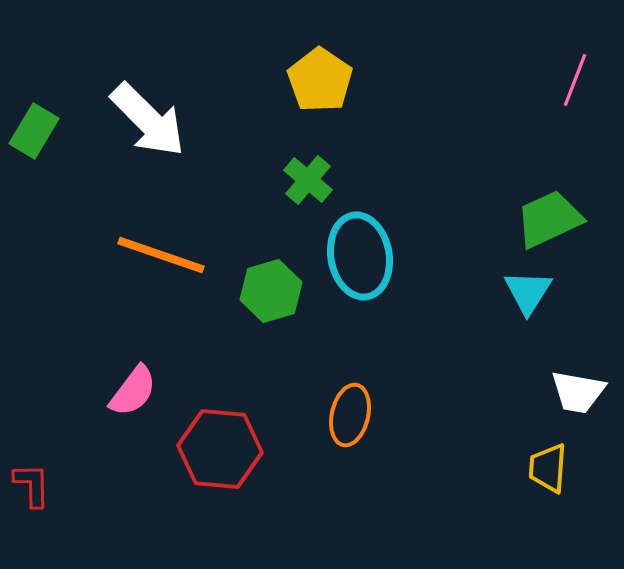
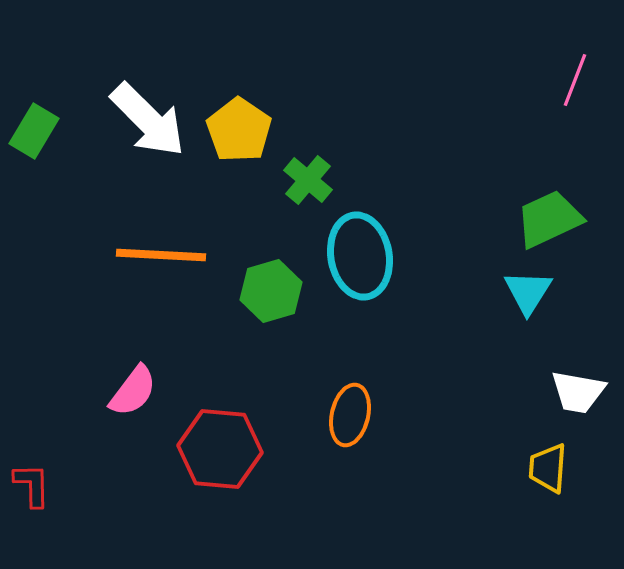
yellow pentagon: moved 81 px left, 50 px down
orange line: rotated 16 degrees counterclockwise
